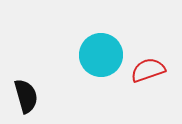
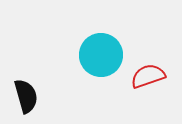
red semicircle: moved 6 px down
